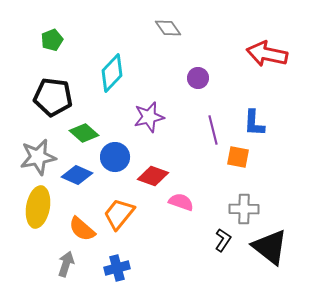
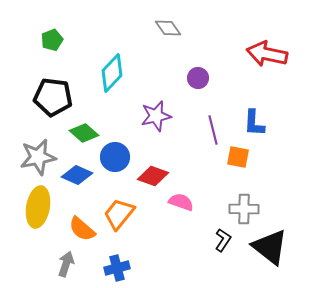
purple star: moved 7 px right, 1 px up
